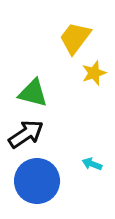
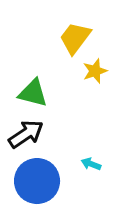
yellow star: moved 1 px right, 2 px up
cyan arrow: moved 1 px left
